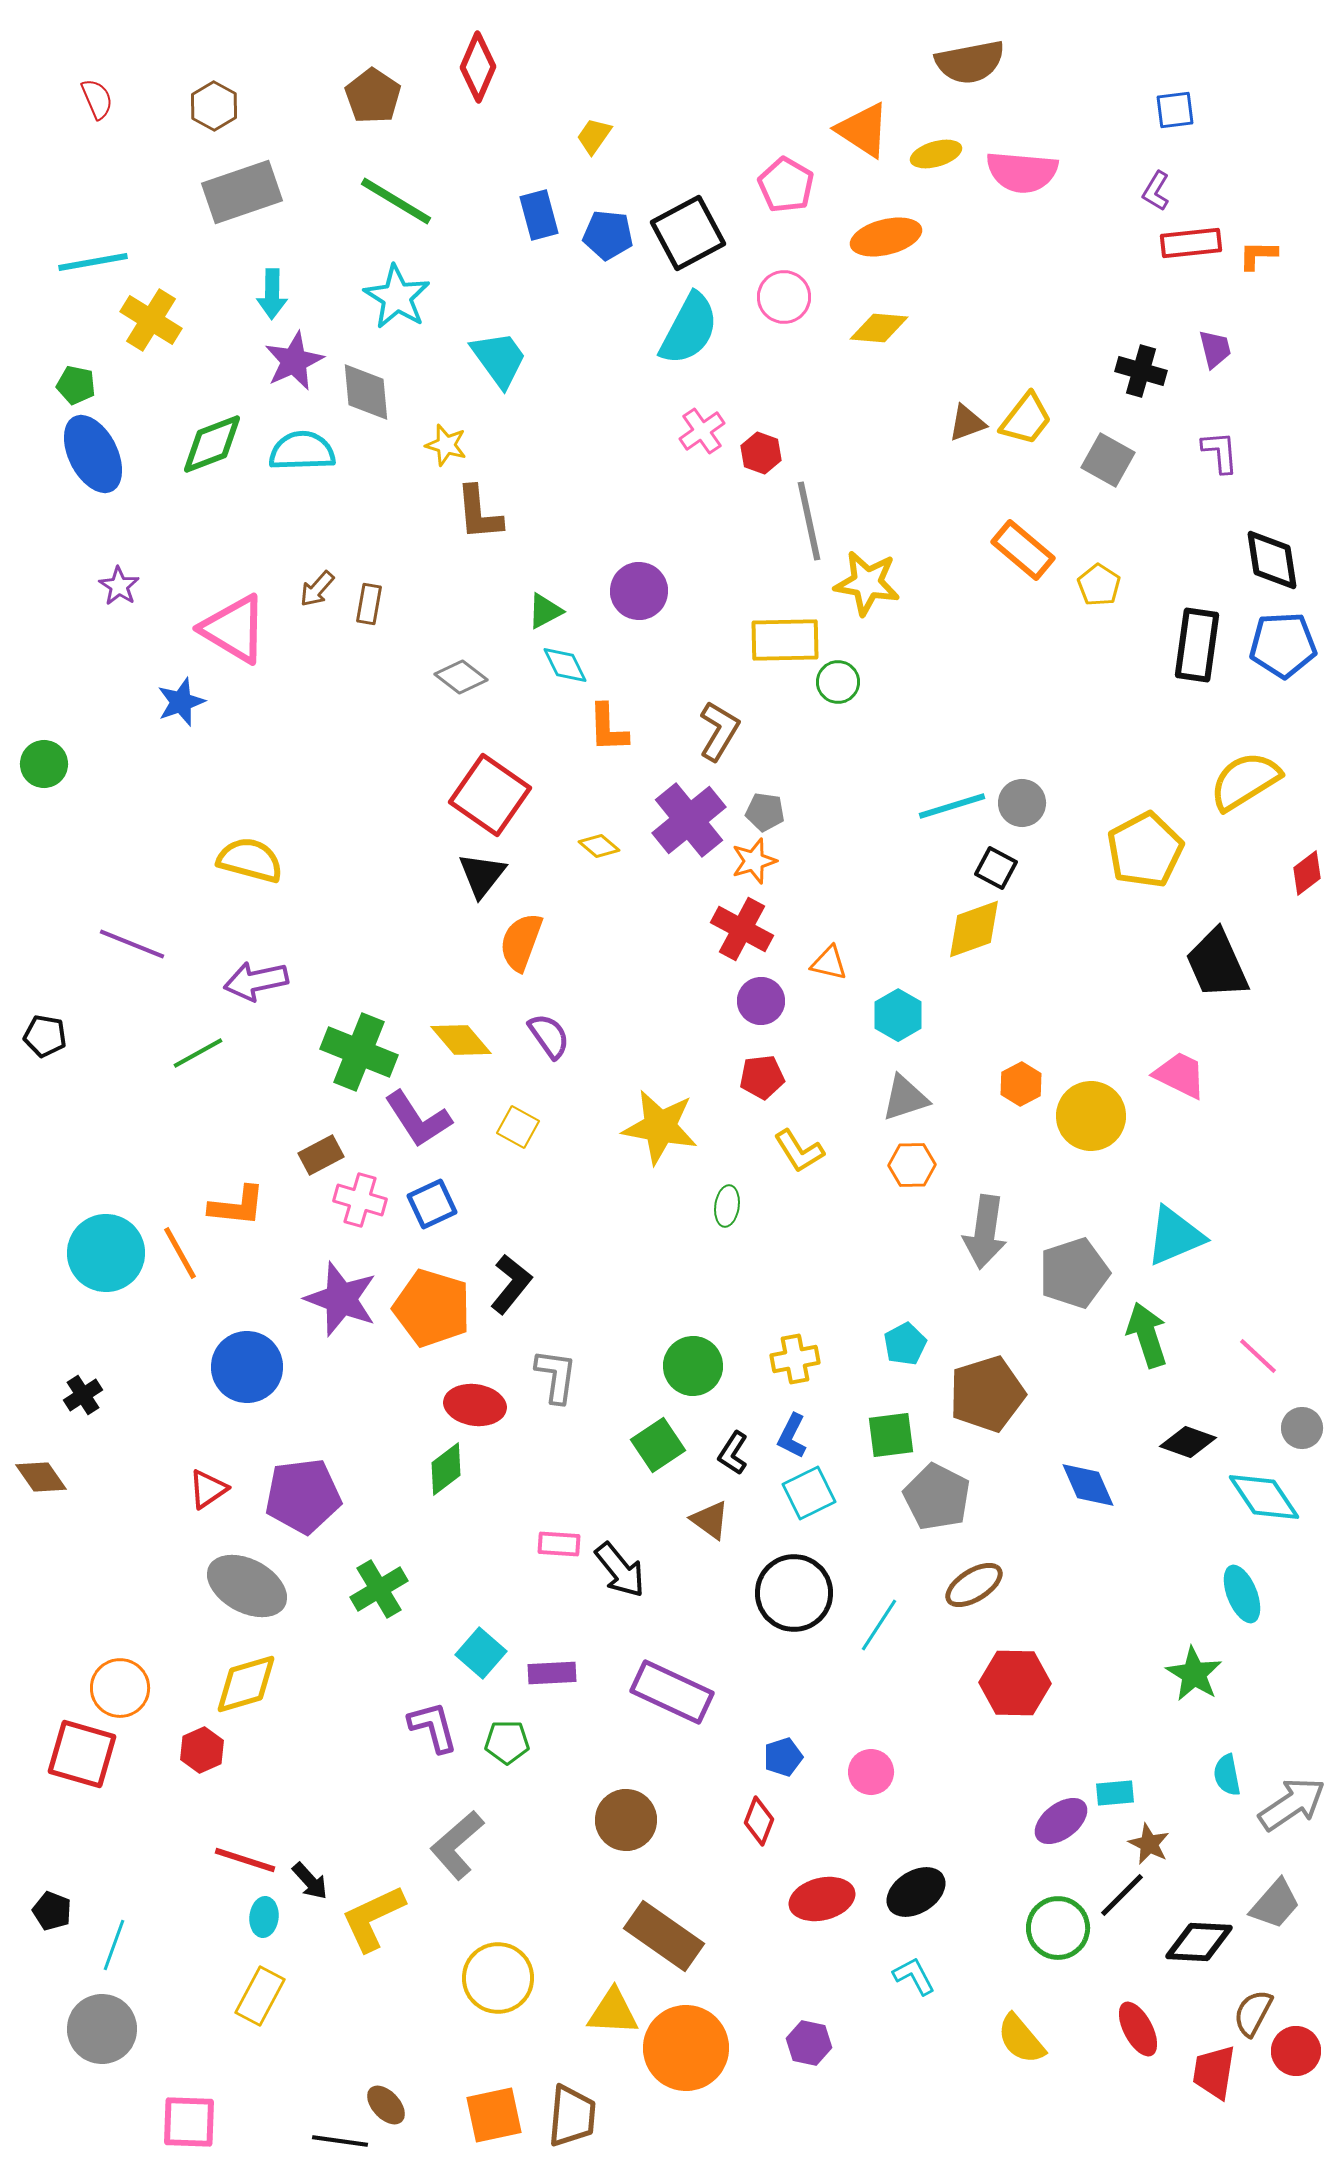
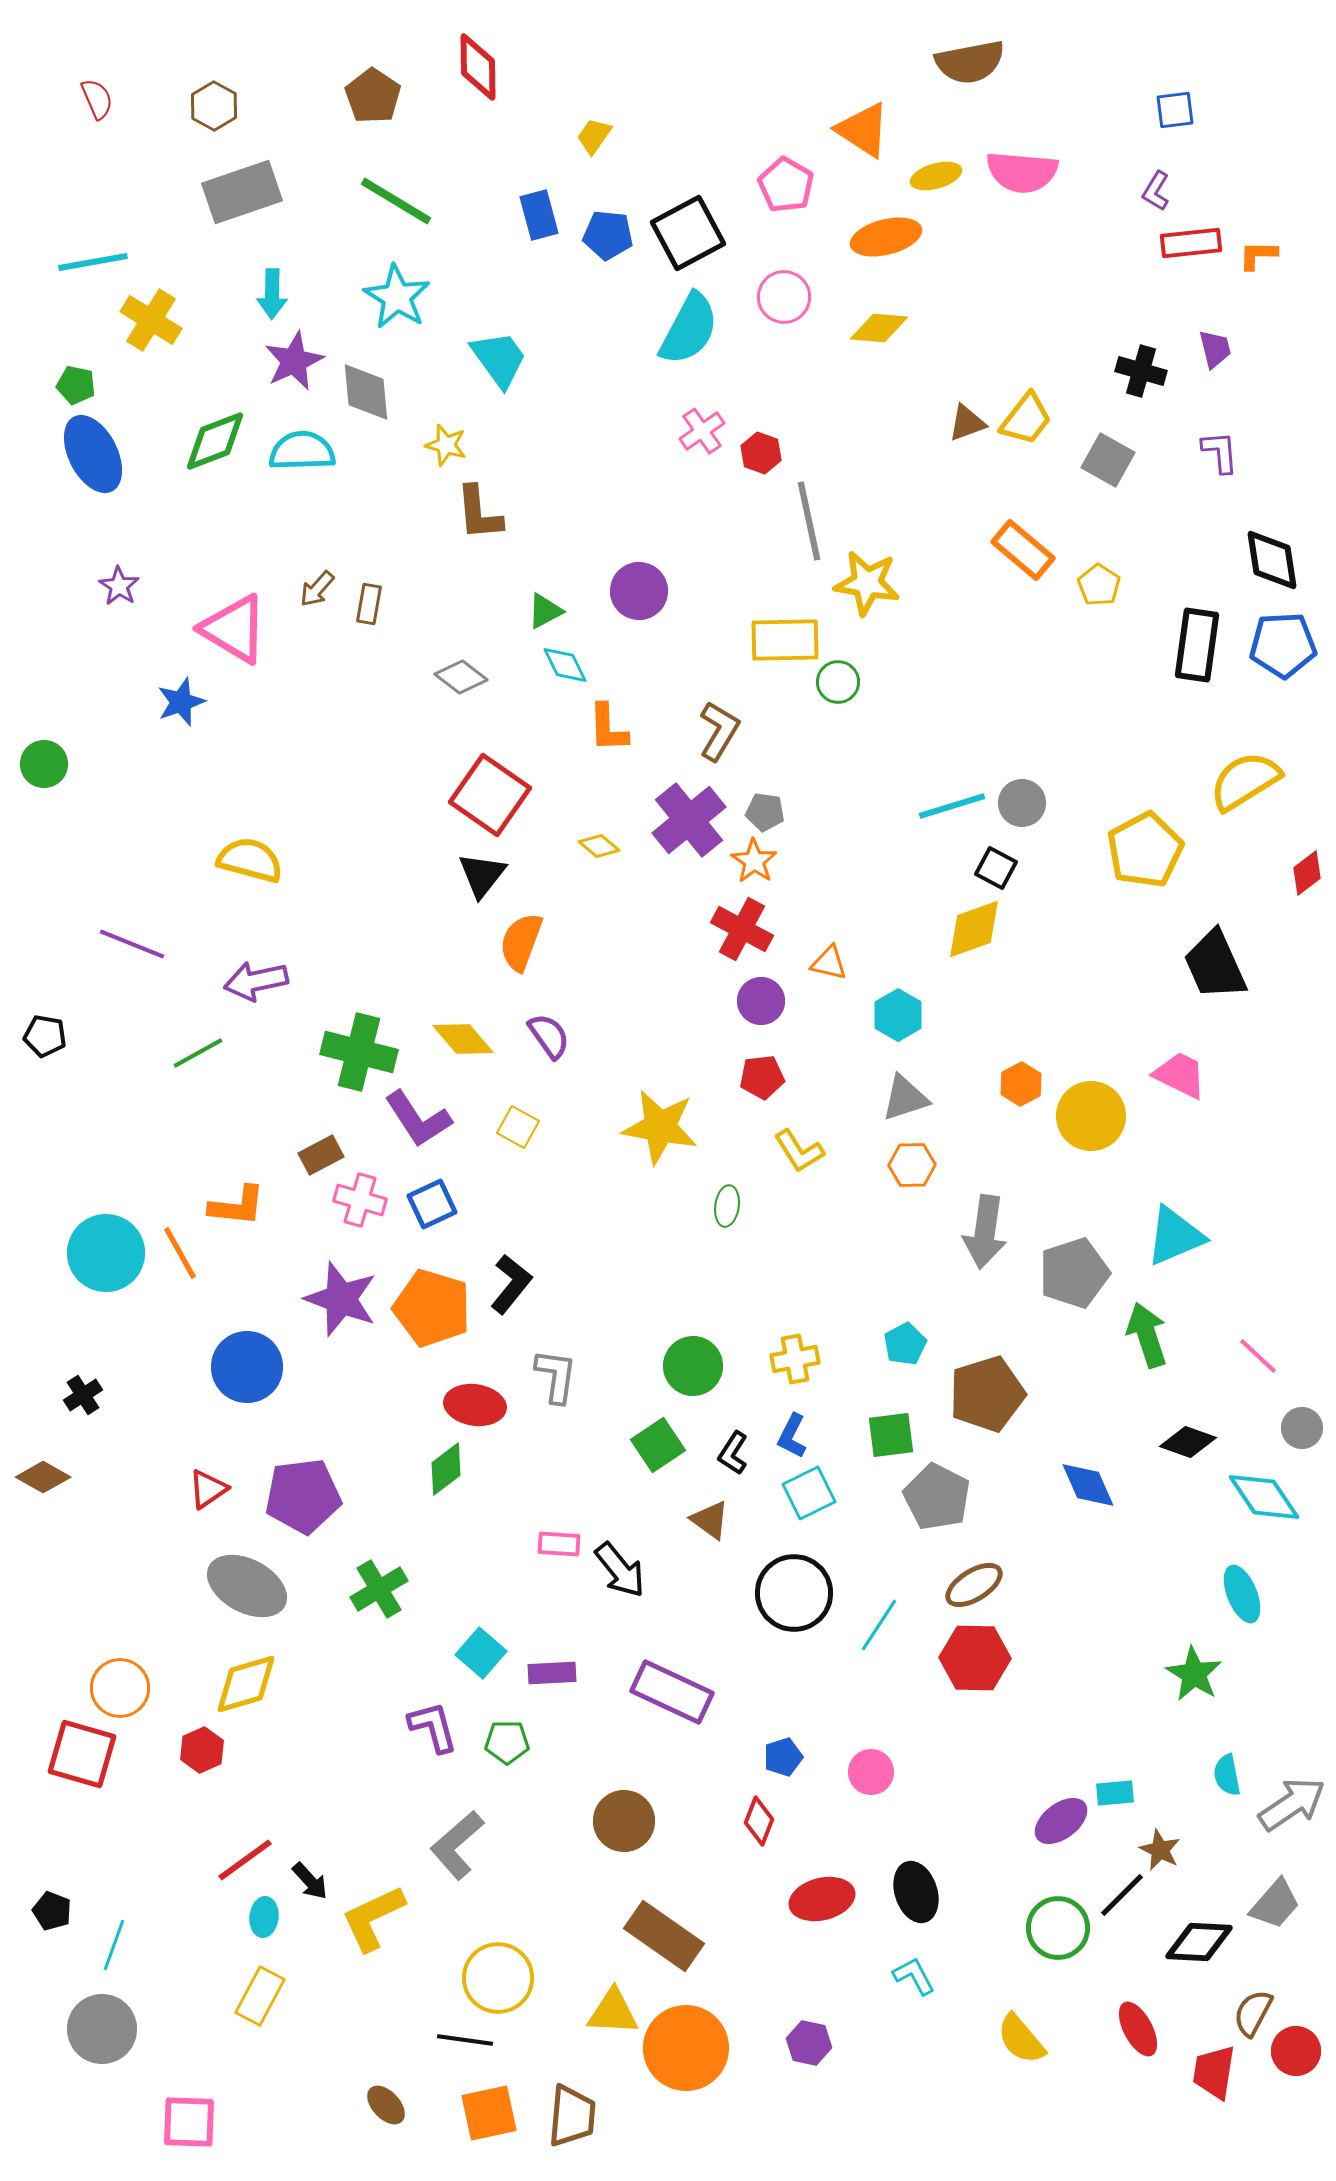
red diamond at (478, 67): rotated 24 degrees counterclockwise
yellow ellipse at (936, 154): moved 22 px down
green diamond at (212, 444): moved 3 px right, 3 px up
orange star at (754, 861): rotated 21 degrees counterclockwise
black trapezoid at (1217, 964): moved 2 px left, 1 px down
yellow diamond at (461, 1040): moved 2 px right, 1 px up
green cross at (359, 1052): rotated 8 degrees counterclockwise
brown diamond at (41, 1477): moved 2 px right; rotated 26 degrees counterclockwise
red hexagon at (1015, 1683): moved 40 px left, 25 px up
brown circle at (626, 1820): moved 2 px left, 1 px down
brown star at (1149, 1844): moved 11 px right, 6 px down
red line at (245, 1860): rotated 54 degrees counterclockwise
black ellipse at (916, 1892): rotated 76 degrees counterclockwise
orange square at (494, 2115): moved 5 px left, 2 px up
black line at (340, 2141): moved 125 px right, 101 px up
